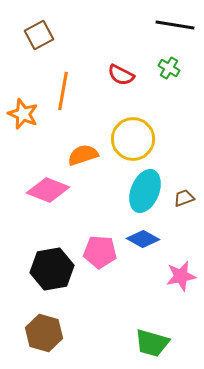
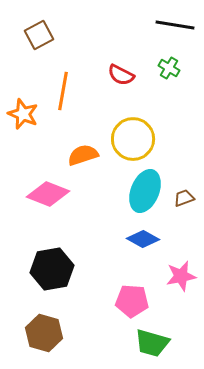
pink diamond: moved 4 px down
pink pentagon: moved 32 px right, 49 px down
